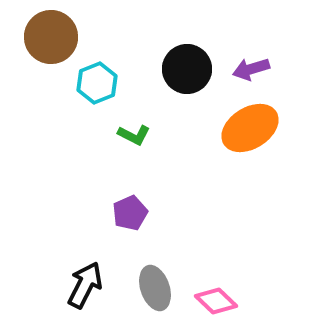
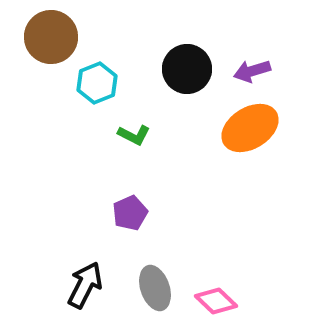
purple arrow: moved 1 px right, 2 px down
